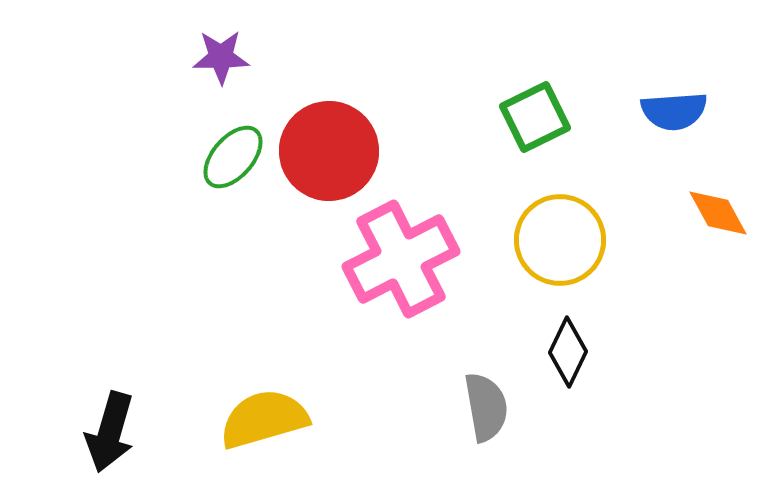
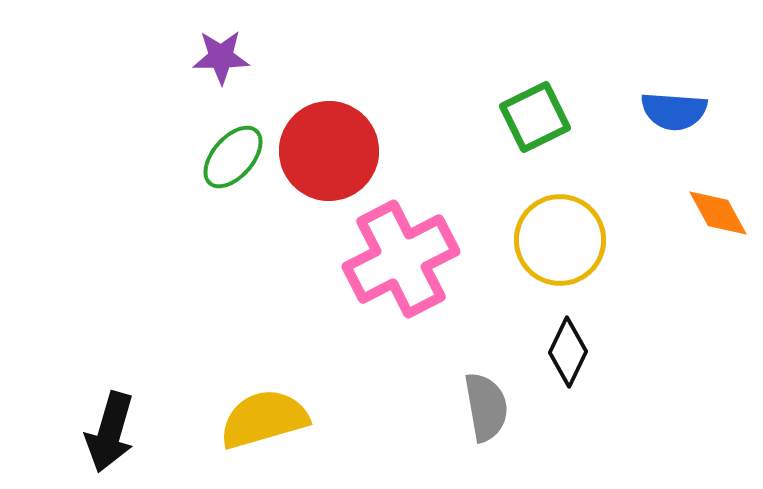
blue semicircle: rotated 8 degrees clockwise
